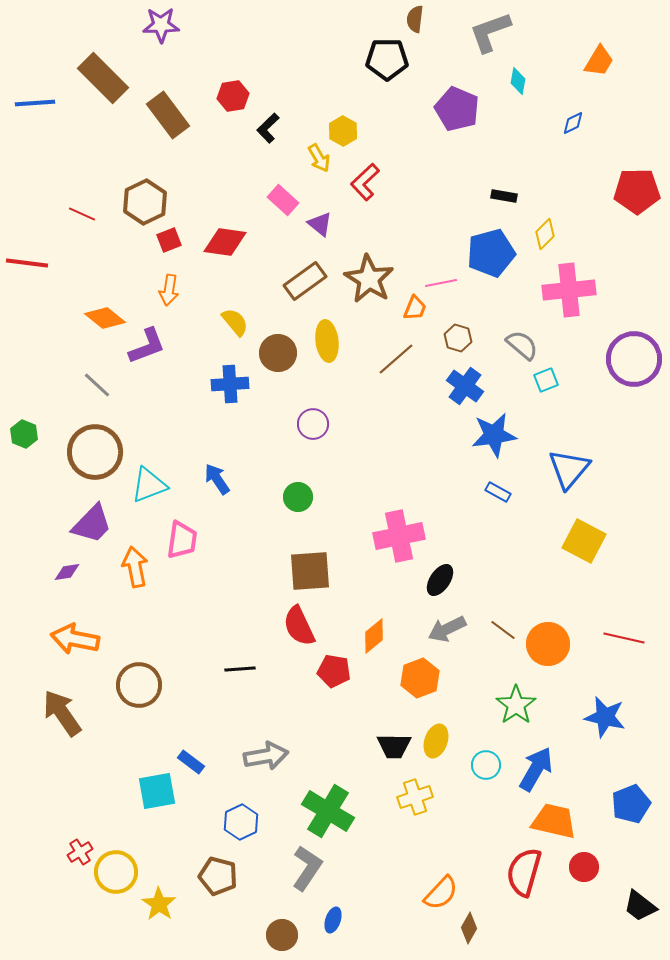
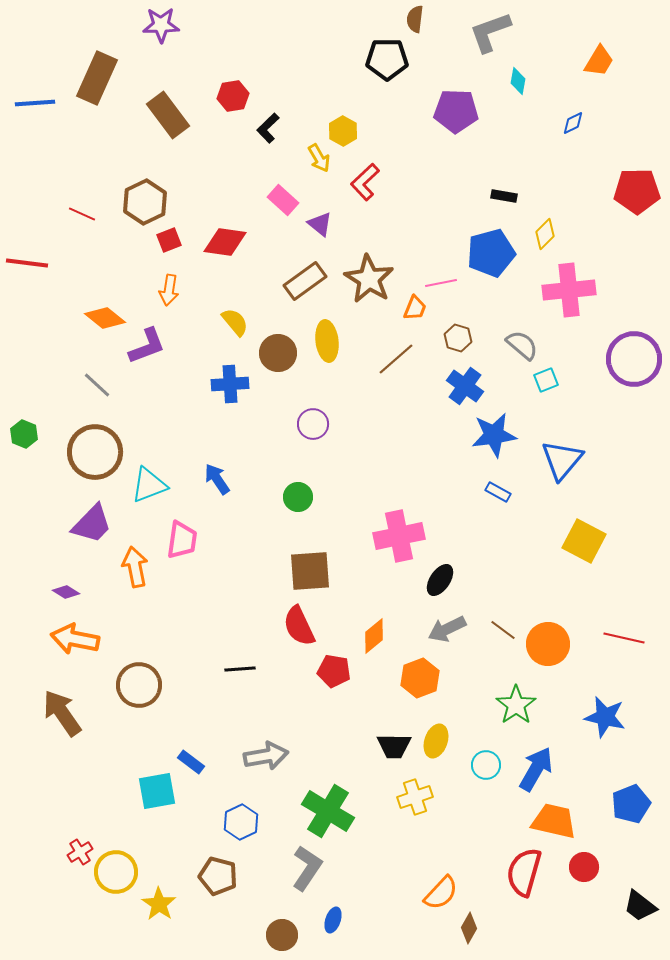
brown rectangle at (103, 78): moved 6 px left; rotated 69 degrees clockwise
purple pentagon at (457, 109): moved 1 px left, 2 px down; rotated 21 degrees counterclockwise
blue triangle at (569, 469): moved 7 px left, 9 px up
purple diamond at (67, 572): moved 1 px left, 20 px down; rotated 40 degrees clockwise
